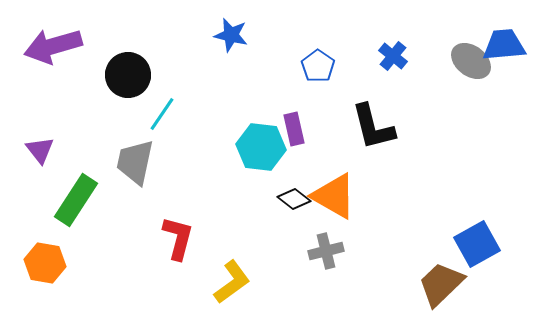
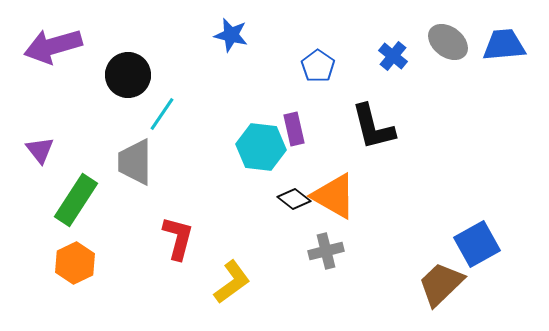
gray ellipse: moved 23 px left, 19 px up
gray trapezoid: rotated 12 degrees counterclockwise
orange hexagon: moved 30 px right; rotated 24 degrees clockwise
